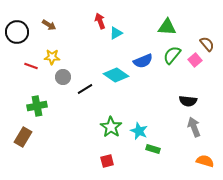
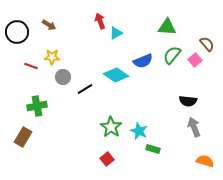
red square: moved 2 px up; rotated 24 degrees counterclockwise
